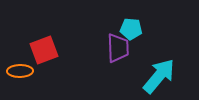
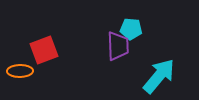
purple trapezoid: moved 2 px up
